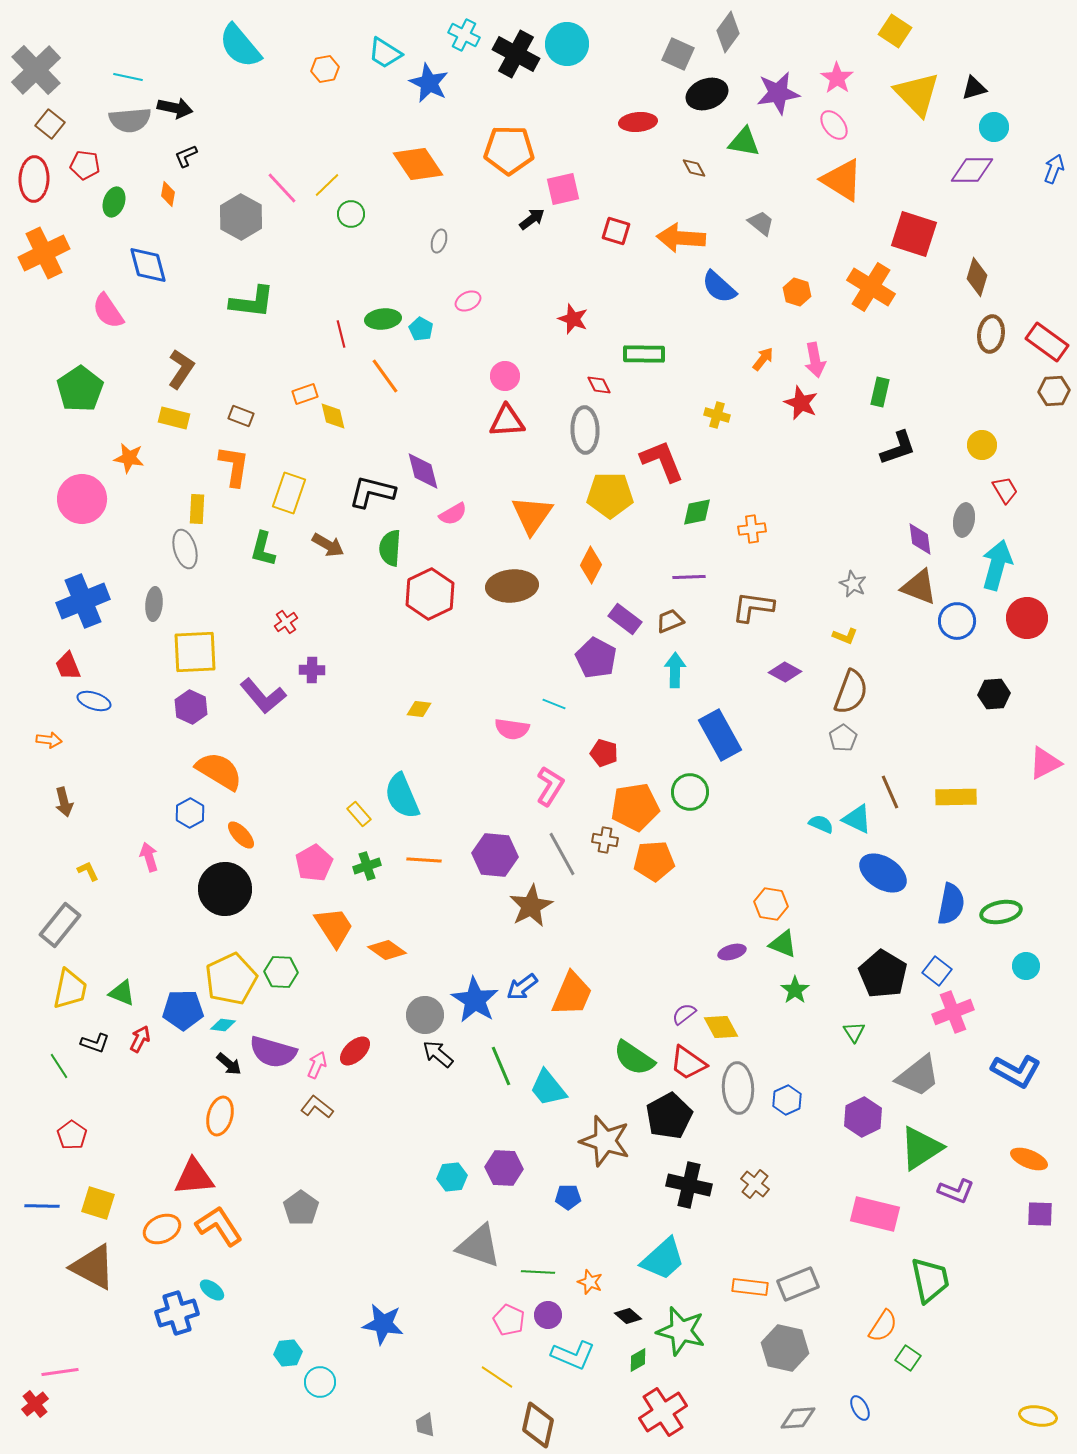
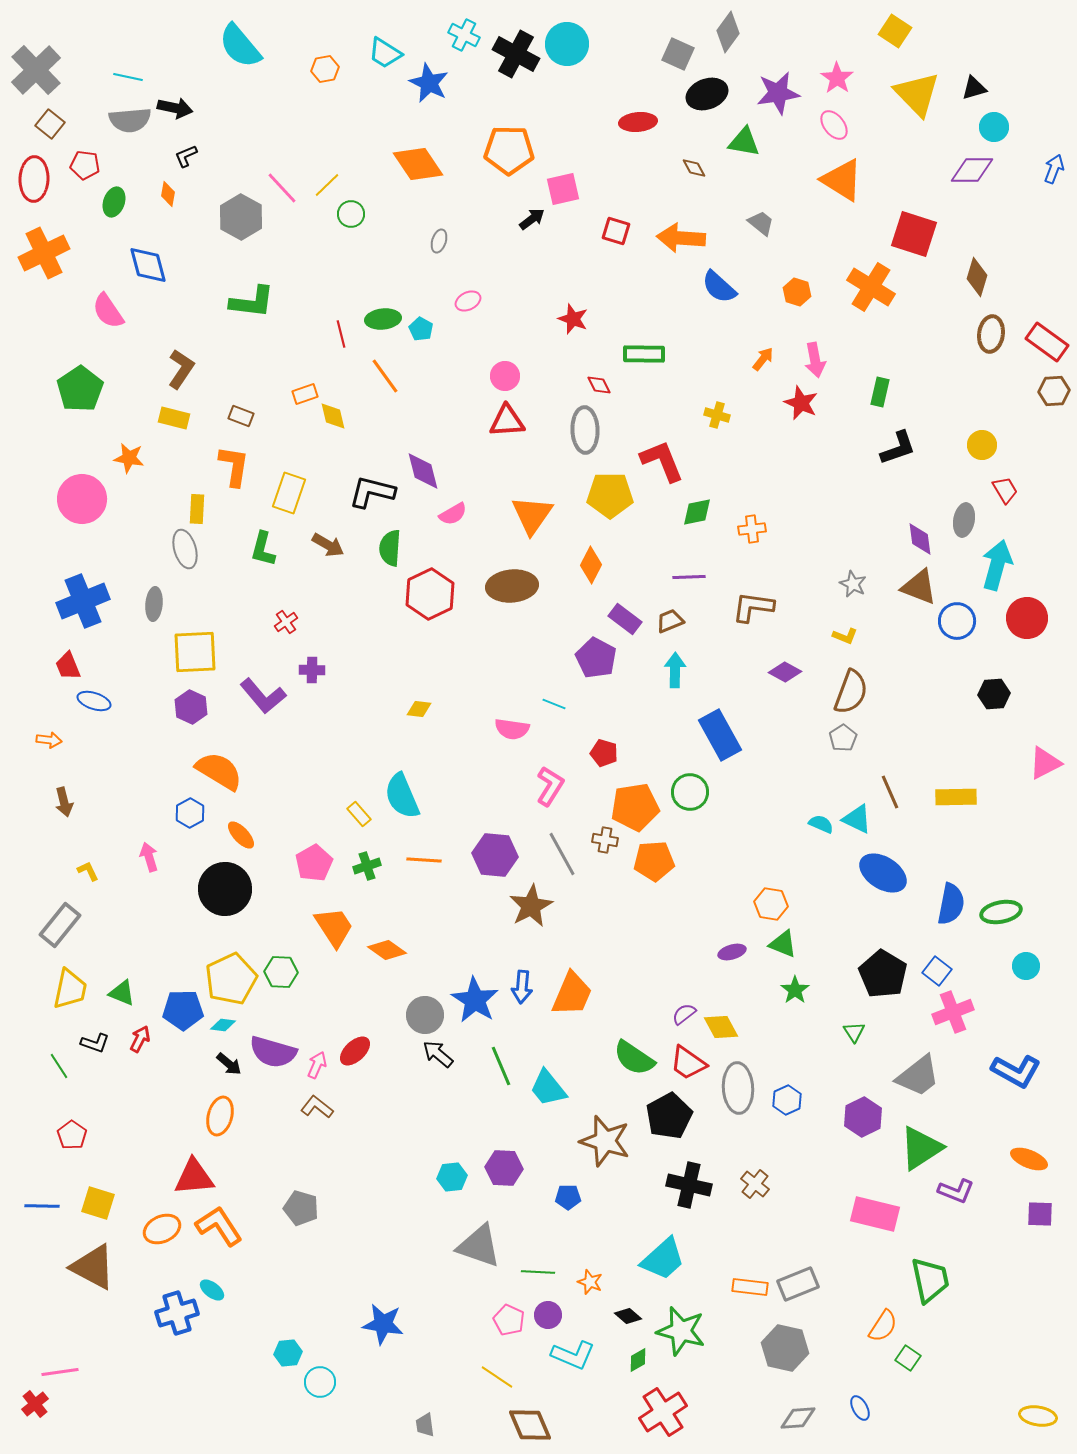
blue arrow at (522, 987): rotated 48 degrees counterclockwise
gray pentagon at (301, 1208): rotated 20 degrees counterclockwise
brown diamond at (538, 1425): moved 8 px left; rotated 36 degrees counterclockwise
